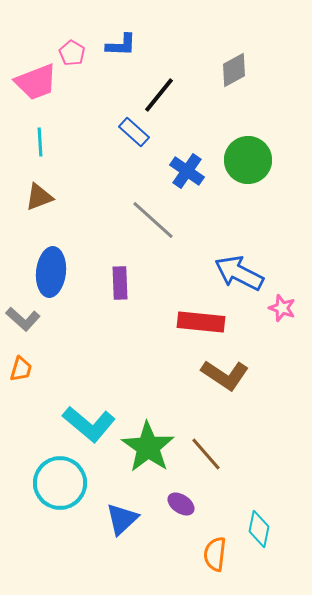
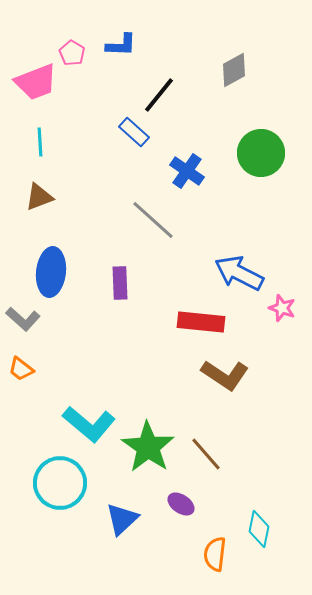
green circle: moved 13 px right, 7 px up
orange trapezoid: rotated 112 degrees clockwise
